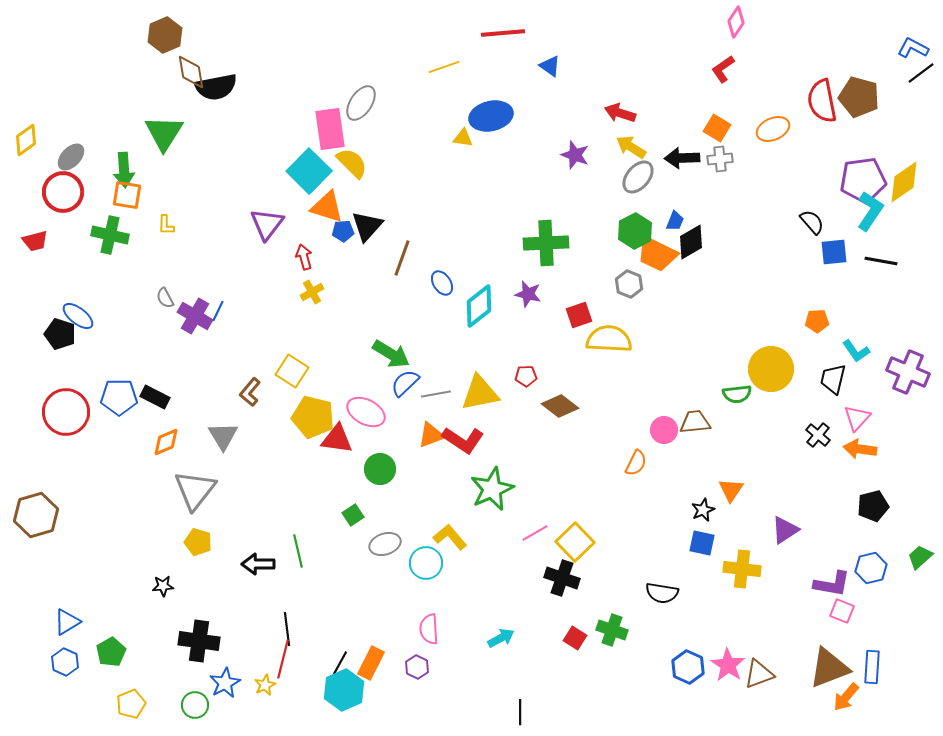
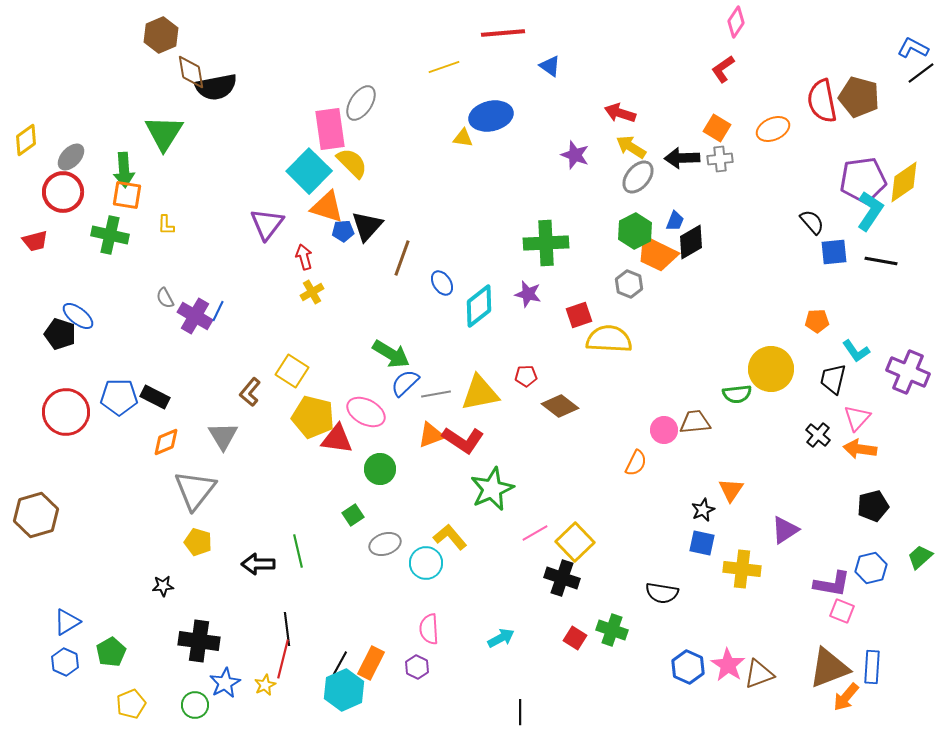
brown hexagon at (165, 35): moved 4 px left
